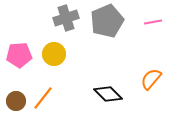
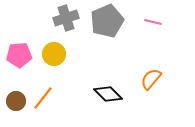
pink line: rotated 24 degrees clockwise
